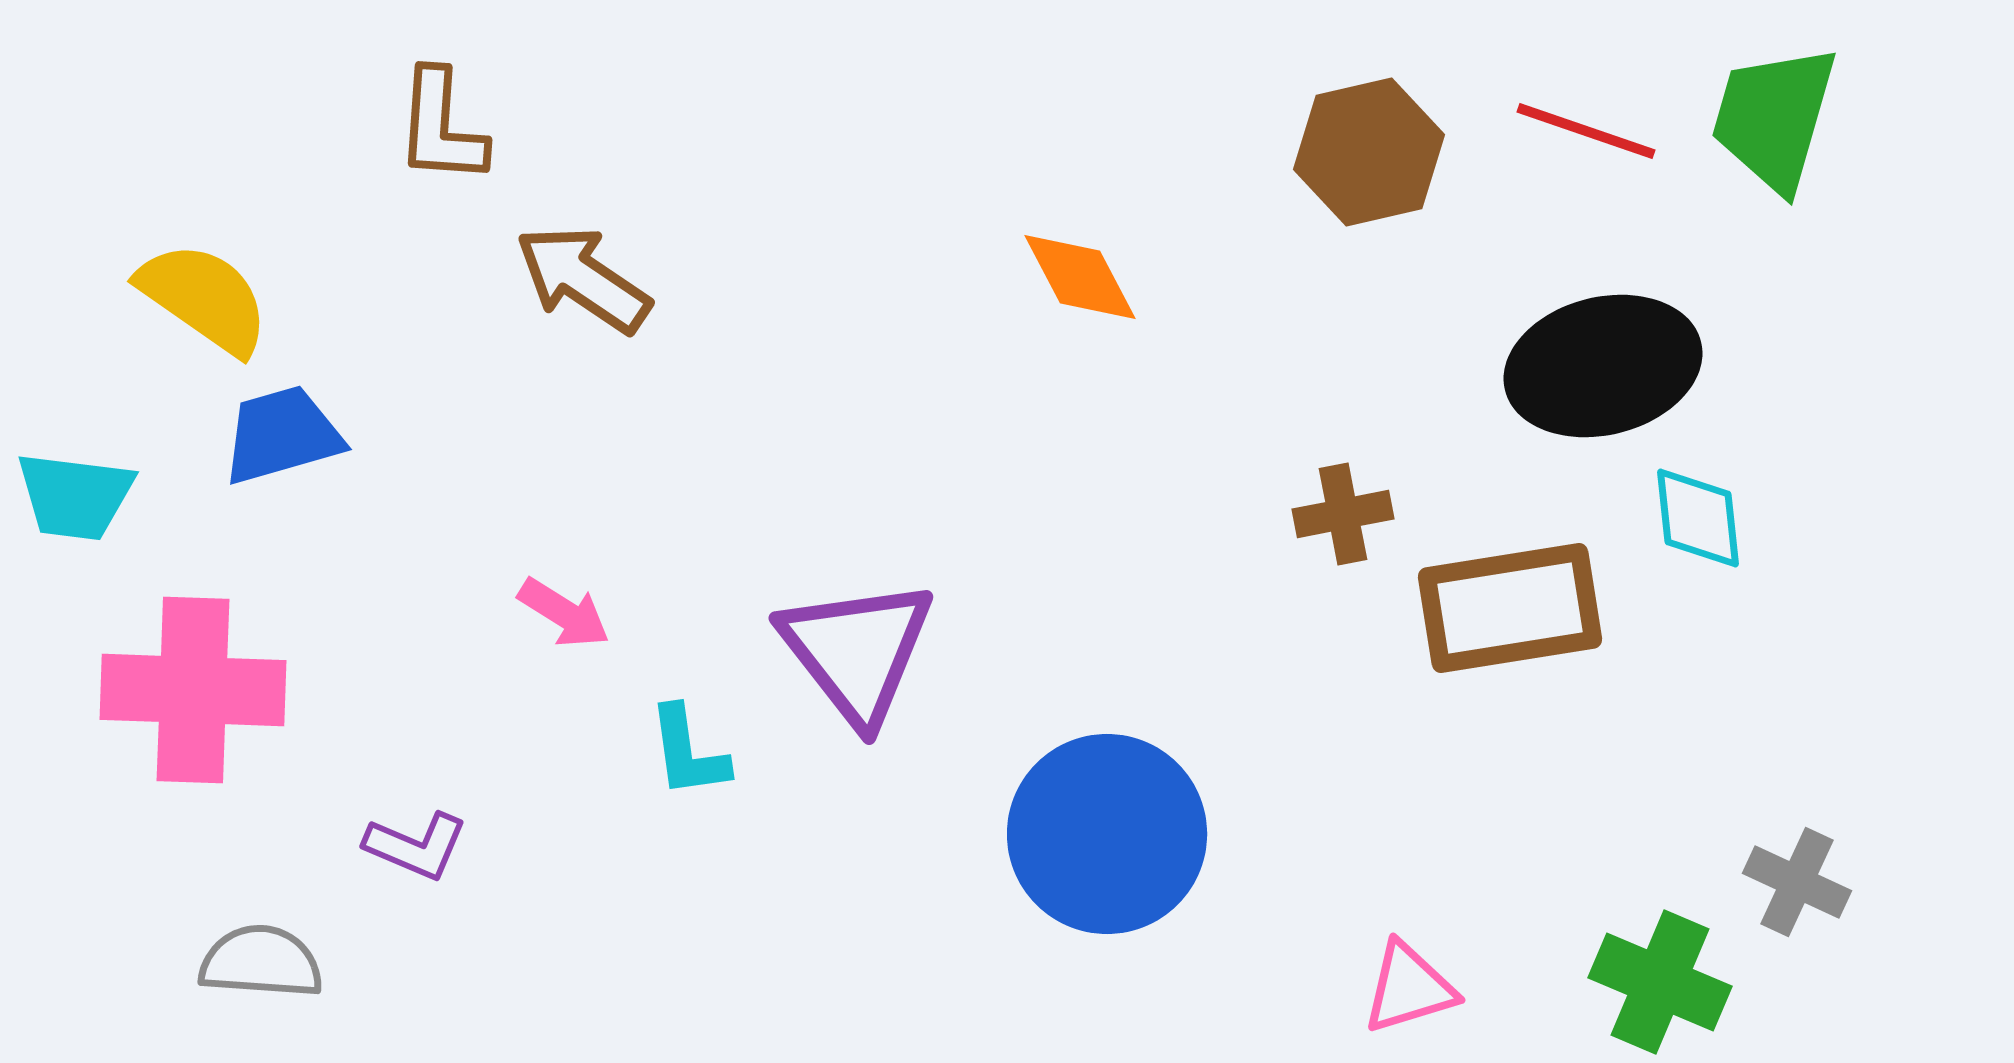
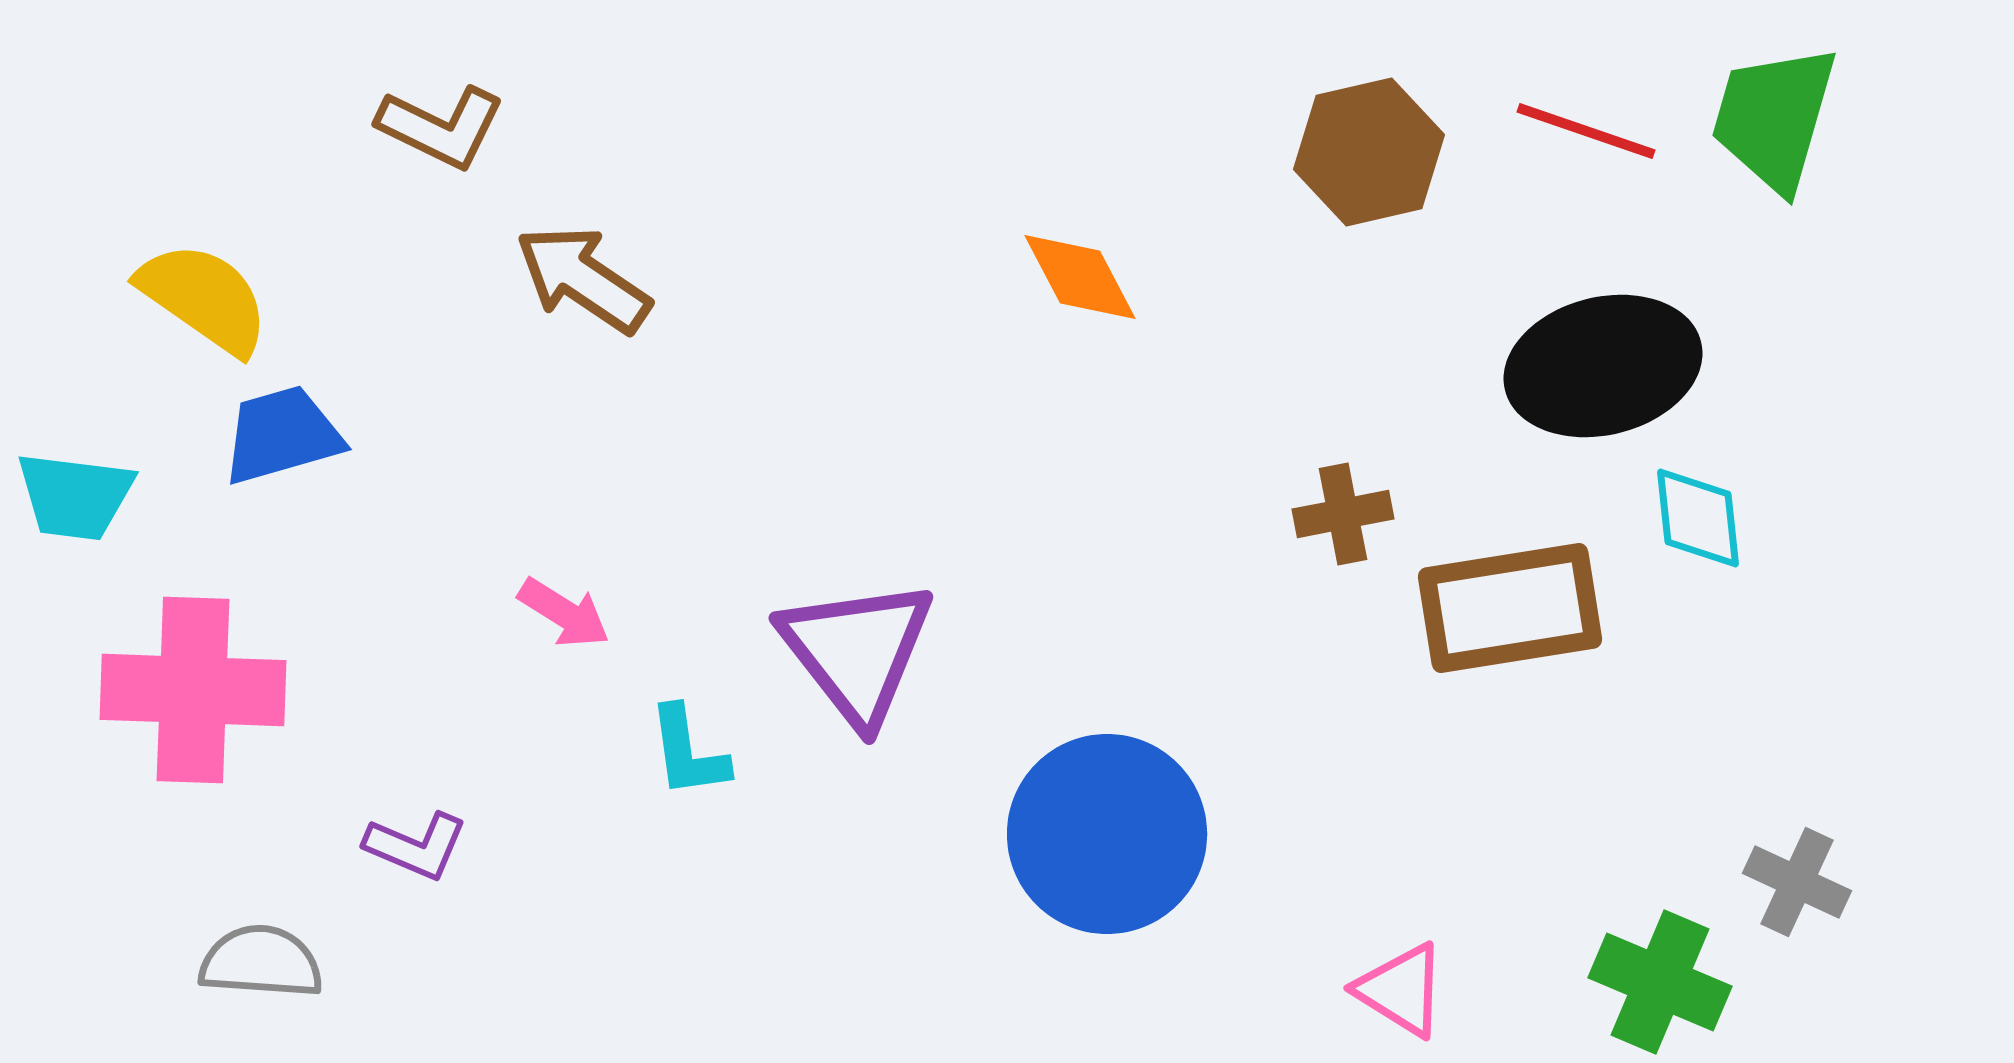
brown L-shape: rotated 68 degrees counterclockwise
pink triangle: moved 8 px left, 2 px down; rotated 49 degrees clockwise
